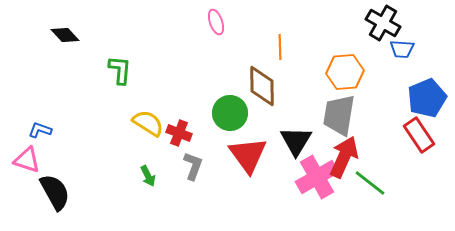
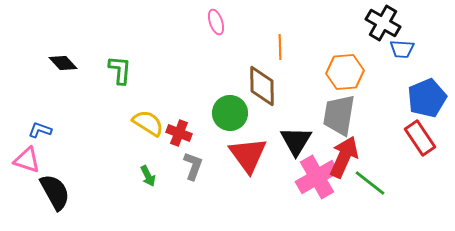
black diamond: moved 2 px left, 28 px down
red rectangle: moved 1 px right, 3 px down
